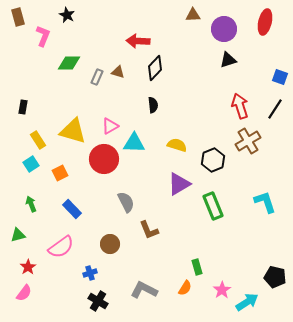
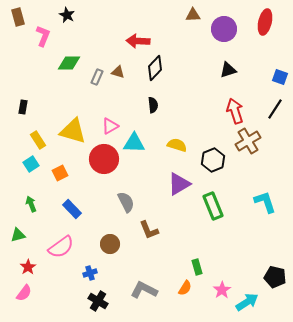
black triangle at (228, 60): moved 10 px down
red arrow at (240, 106): moved 5 px left, 5 px down
